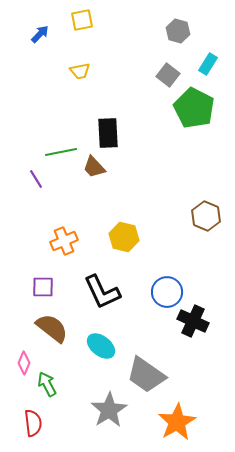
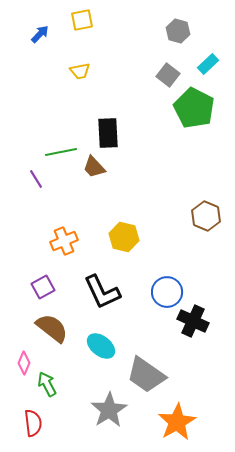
cyan rectangle: rotated 15 degrees clockwise
purple square: rotated 30 degrees counterclockwise
